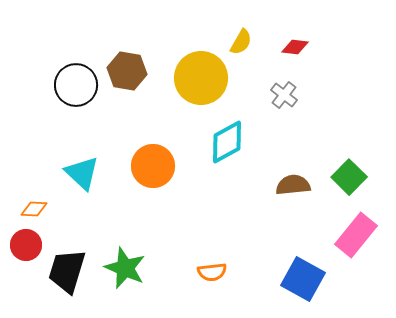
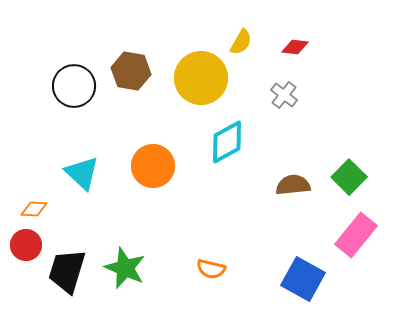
brown hexagon: moved 4 px right
black circle: moved 2 px left, 1 px down
orange semicircle: moved 1 px left, 3 px up; rotated 20 degrees clockwise
